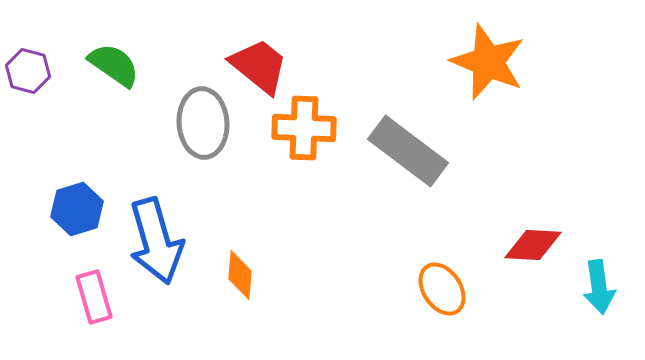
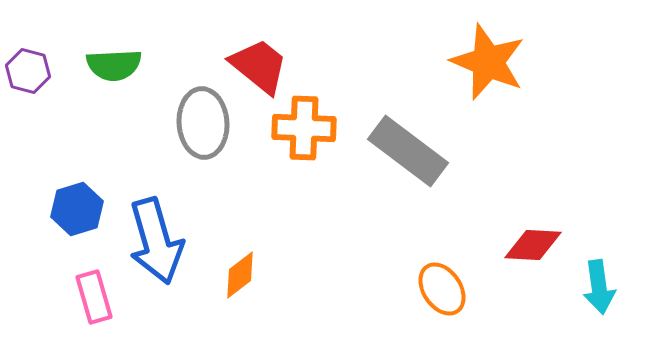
green semicircle: rotated 142 degrees clockwise
orange diamond: rotated 48 degrees clockwise
